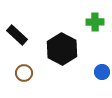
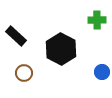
green cross: moved 2 px right, 2 px up
black rectangle: moved 1 px left, 1 px down
black hexagon: moved 1 px left
